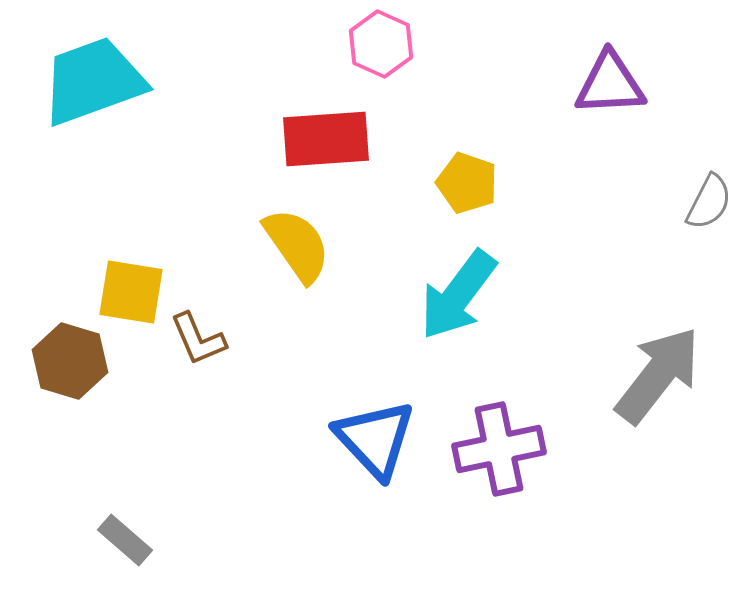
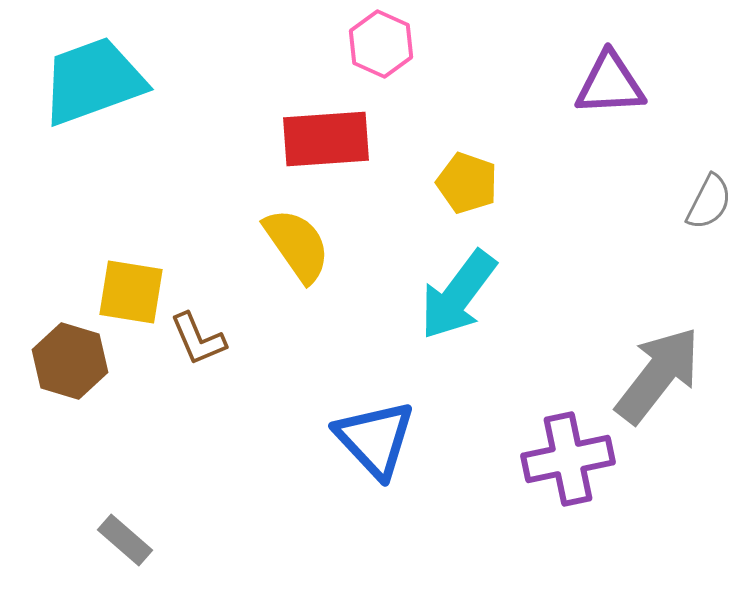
purple cross: moved 69 px right, 10 px down
